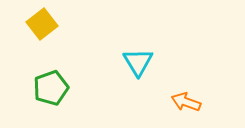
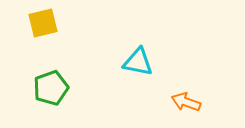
yellow square: moved 1 px right, 1 px up; rotated 24 degrees clockwise
cyan triangle: rotated 48 degrees counterclockwise
